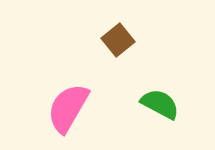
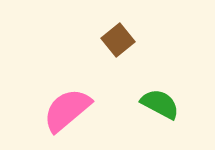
pink semicircle: moved 1 px left, 2 px down; rotated 20 degrees clockwise
